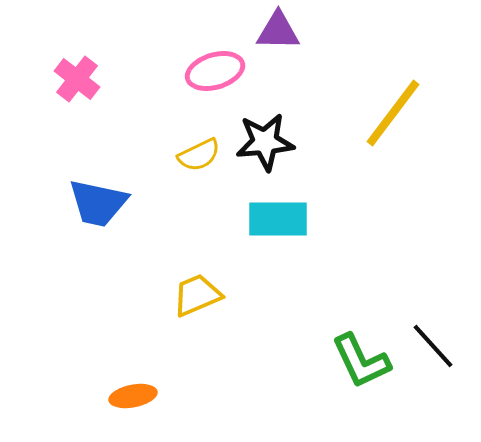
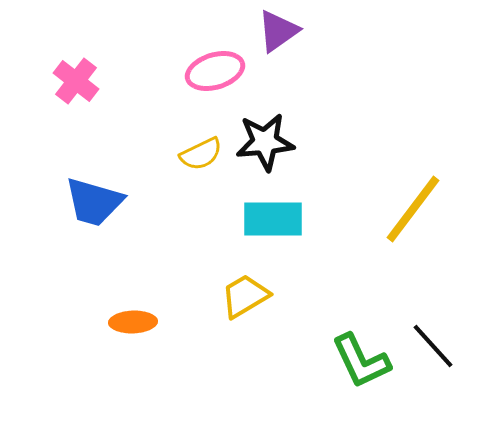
purple triangle: rotated 36 degrees counterclockwise
pink cross: moved 1 px left, 2 px down
yellow line: moved 20 px right, 96 px down
yellow semicircle: moved 2 px right, 1 px up
blue trapezoid: moved 4 px left, 1 px up; rotated 4 degrees clockwise
cyan rectangle: moved 5 px left
yellow trapezoid: moved 48 px right, 1 px down; rotated 8 degrees counterclockwise
orange ellipse: moved 74 px up; rotated 9 degrees clockwise
